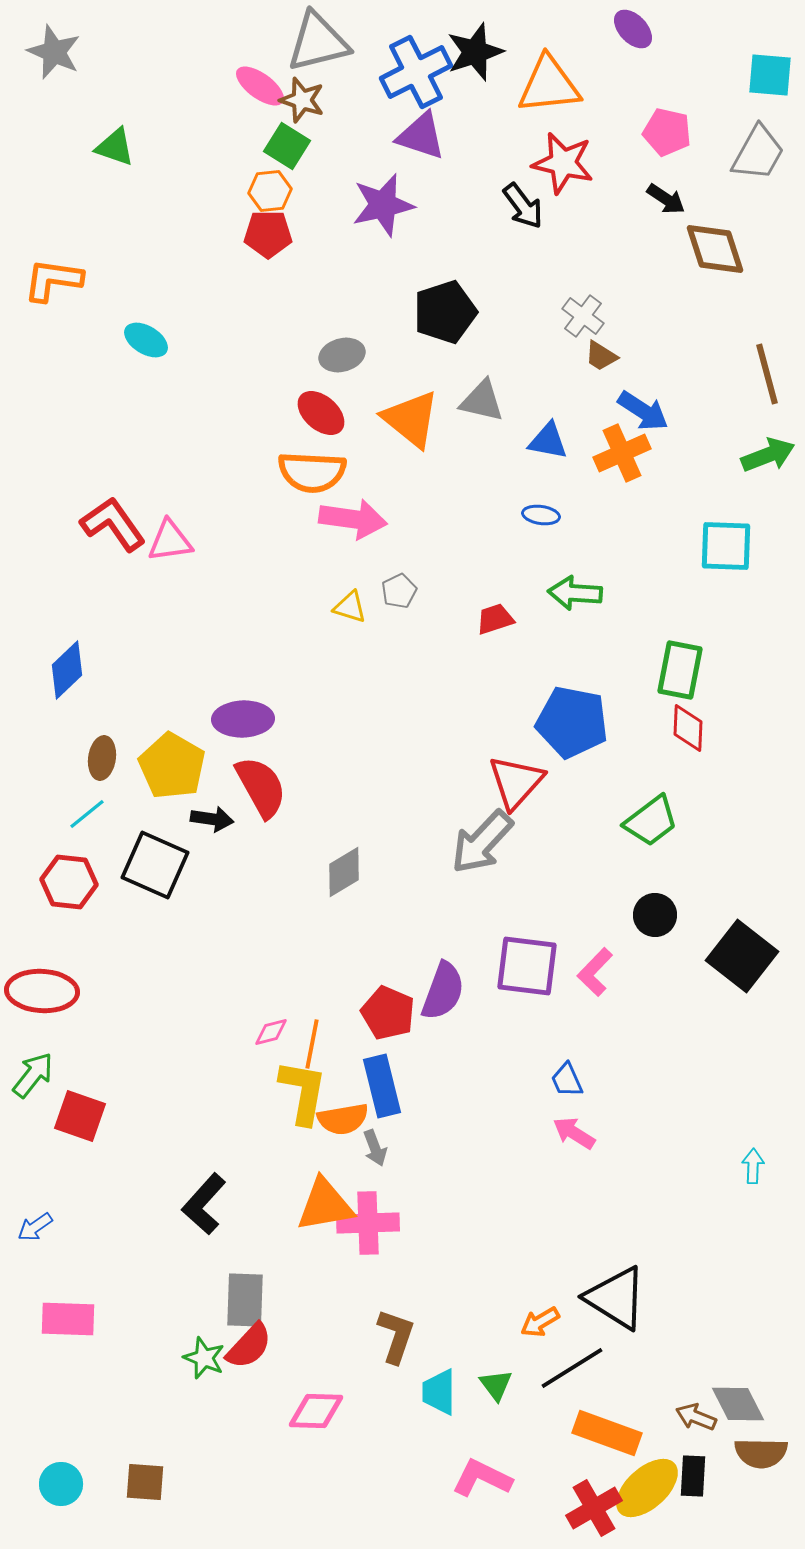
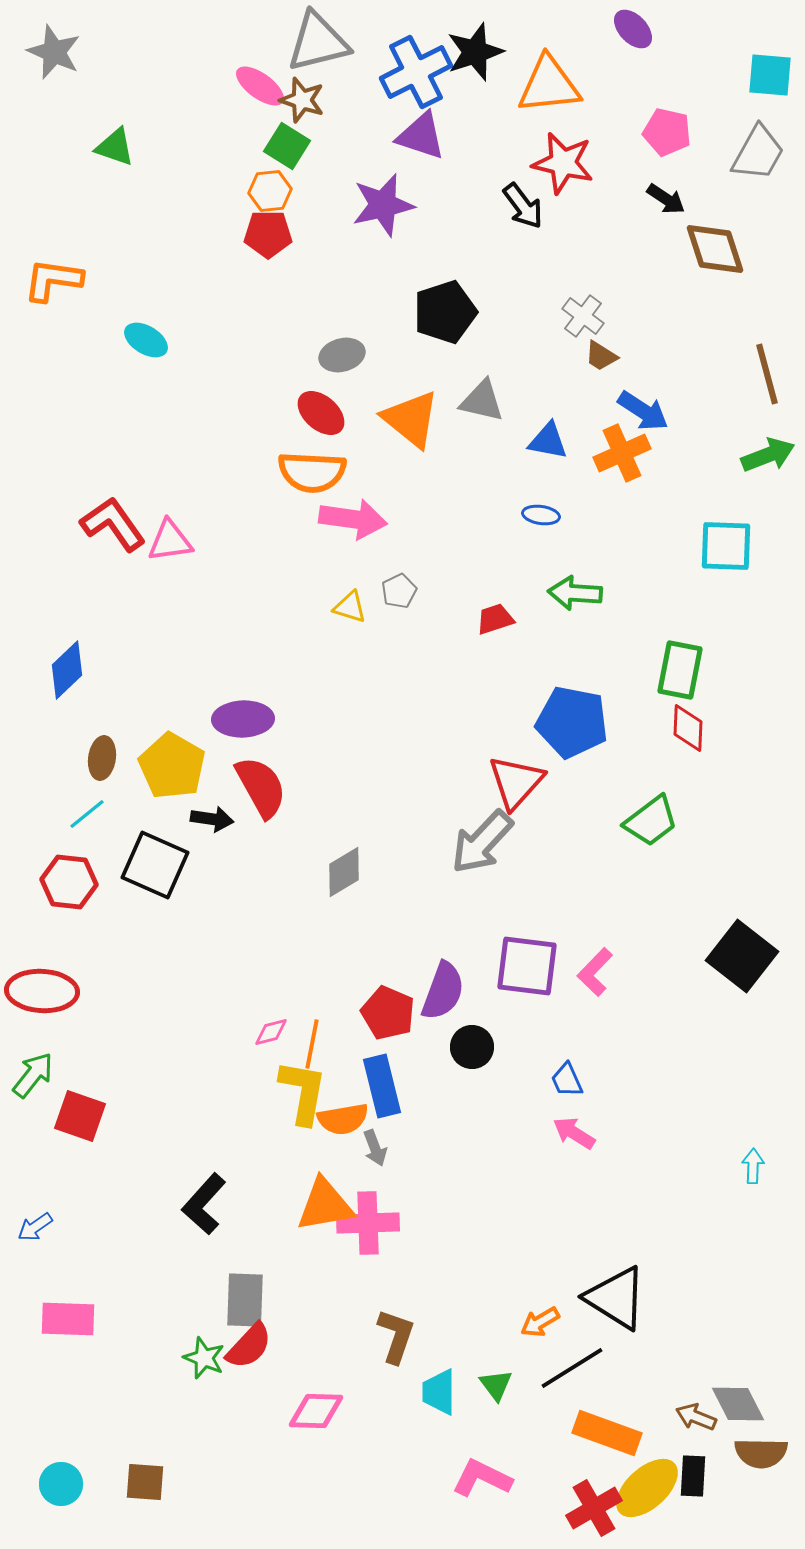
black circle at (655, 915): moved 183 px left, 132 px down
